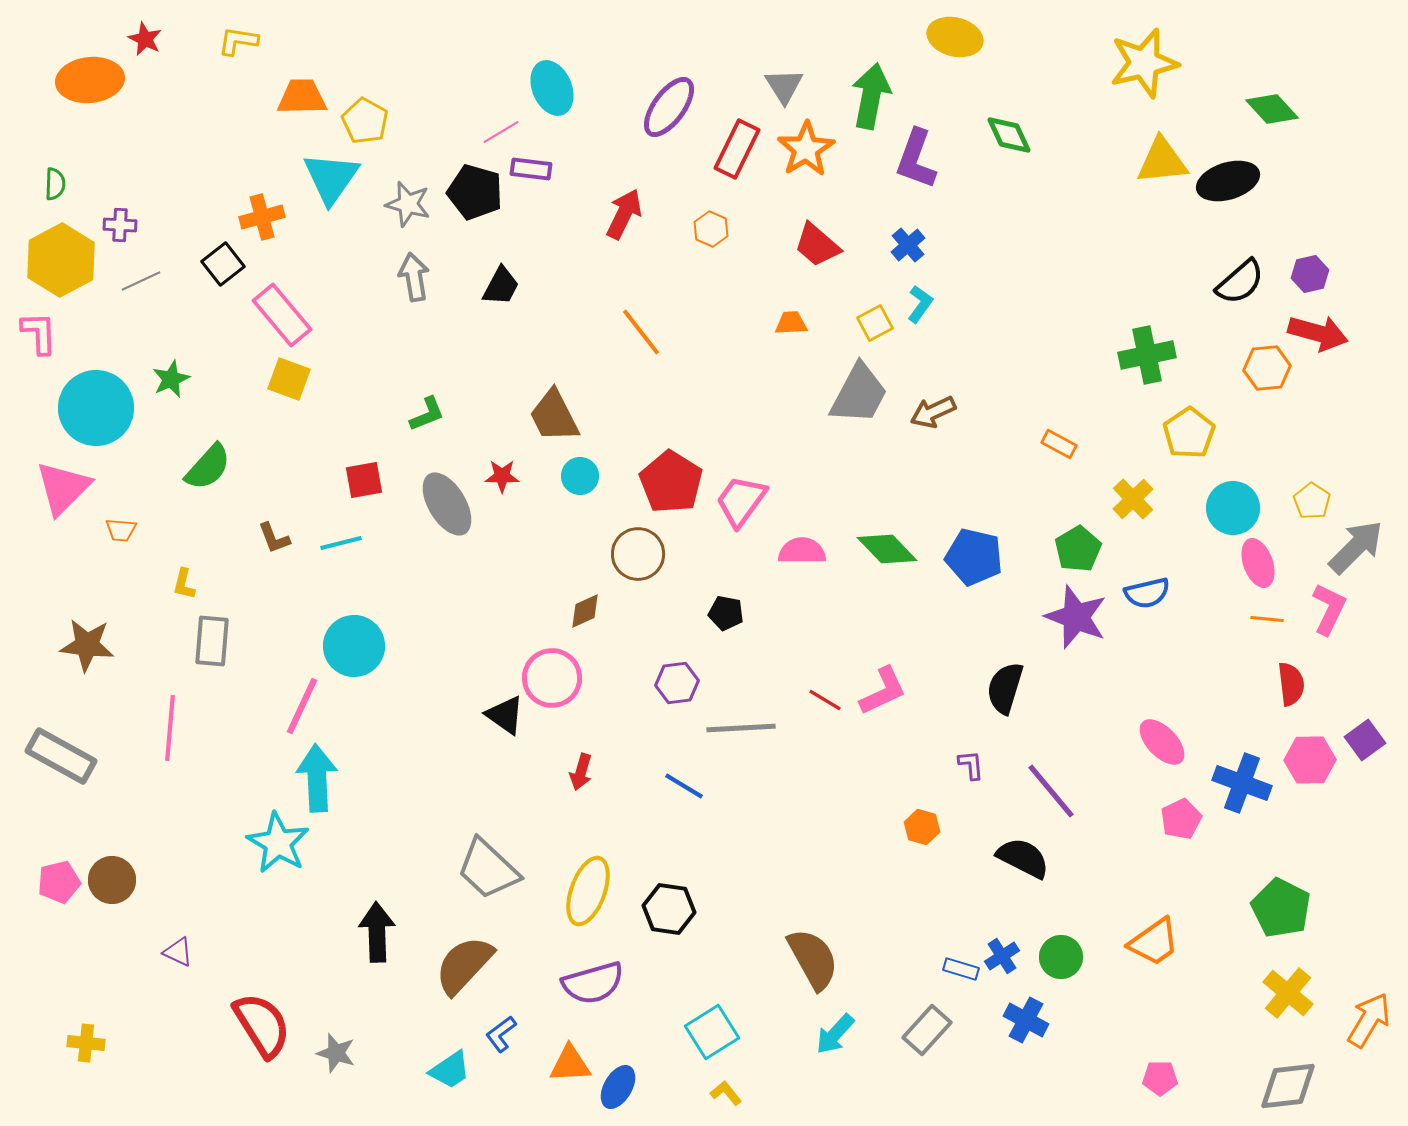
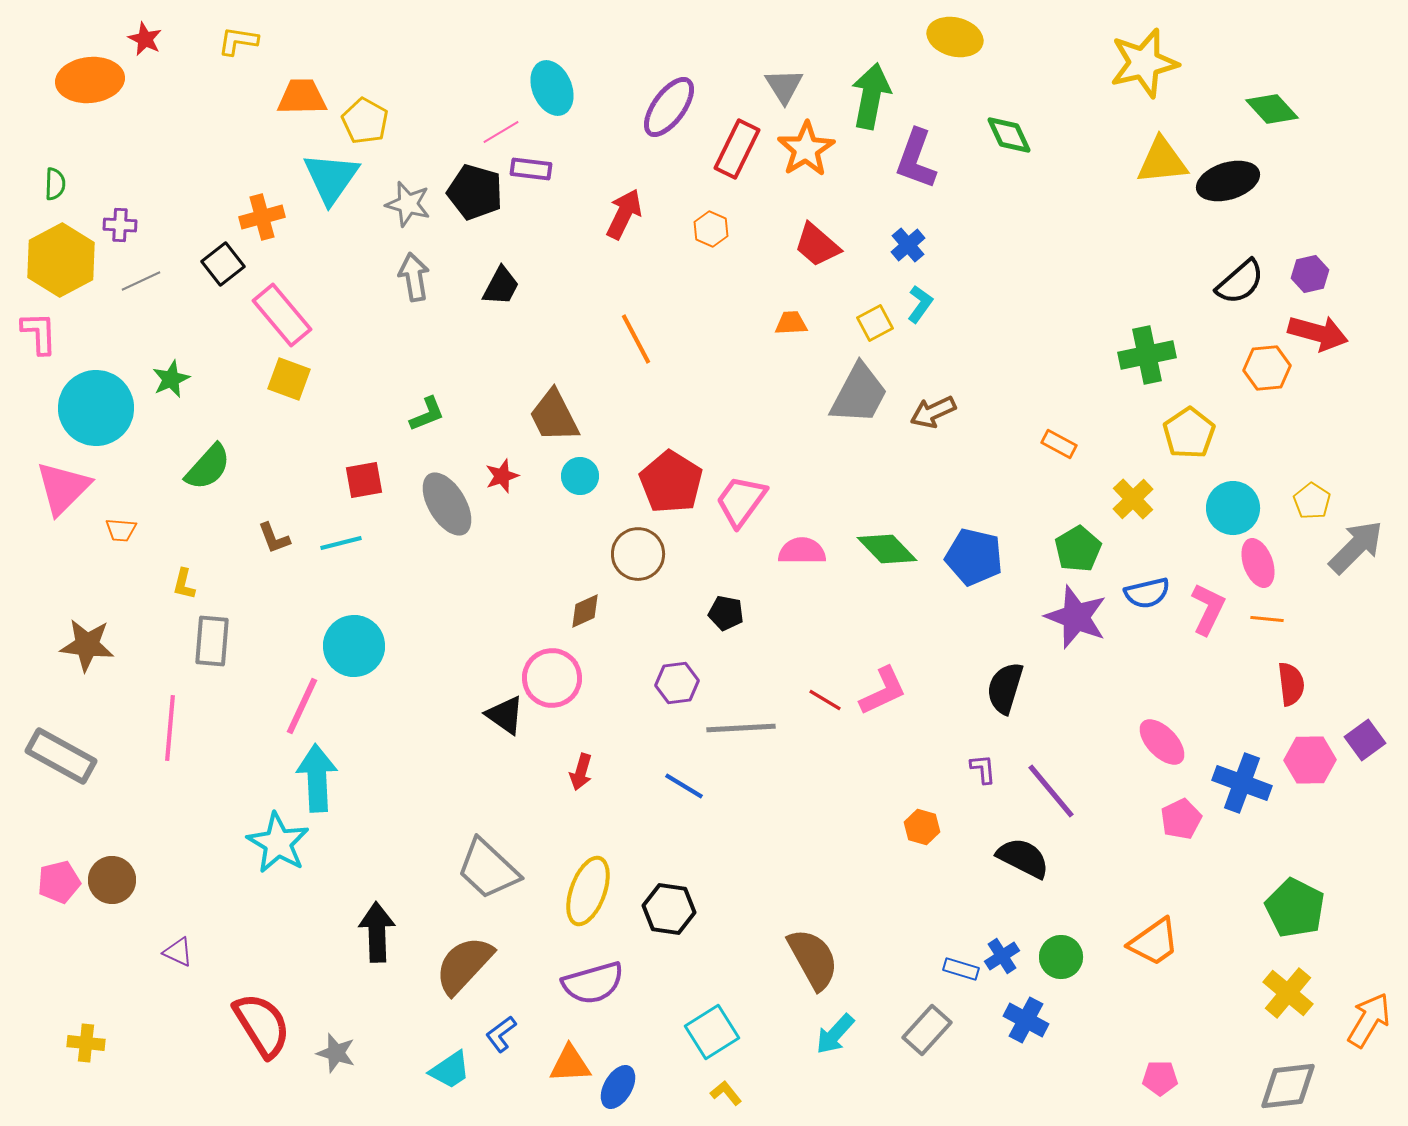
orange line at (641, 332): moved 5 px left, 7 px down; rotated 10 degrees clockwise
red star at (502, 476): rotated 20 degrees counterclockwise
pink L-shape at (1329, 609): moved 121 px left
purple L-shape at (971, 765): moved 12 px right, 4 px down
green pentagon at (1281, 908): moved 14 px right
